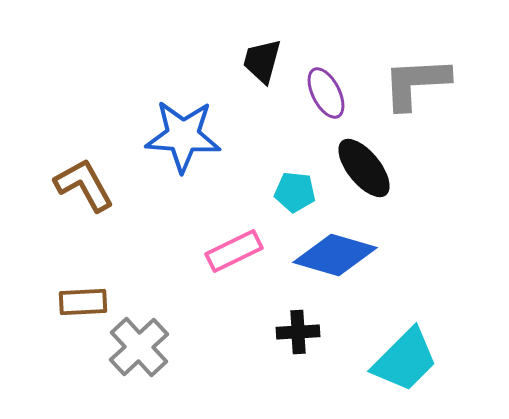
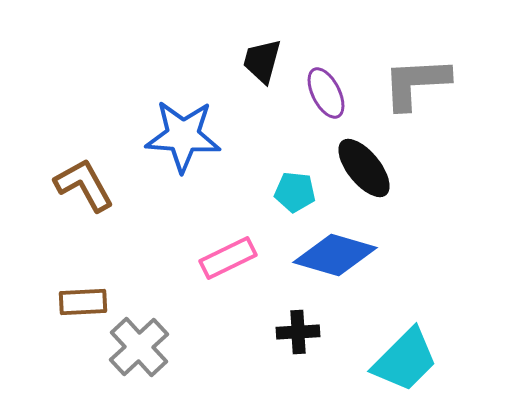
pink rectangle: moved 6 px left, 7 px down
